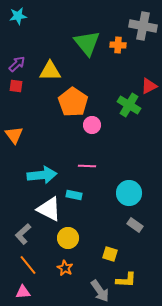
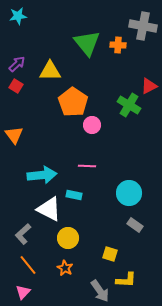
red square: rotated 24 degrees clockwise
pink triangle: rotated 42 degrees counterclockwise
